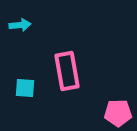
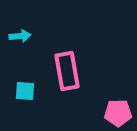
cyan arrow: moved 11 px down
cyan square: moved 3 px down
